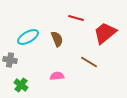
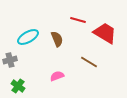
red line: moved 2 px right, 2 px down
red trapezoid: rotated 70 degrees clockwise
gray cross: rotated 24 degrees counterclockwise
pink semicircle: rotated 16 degrees counterclockwise
green cross: moved 3 px left, 1 px down
